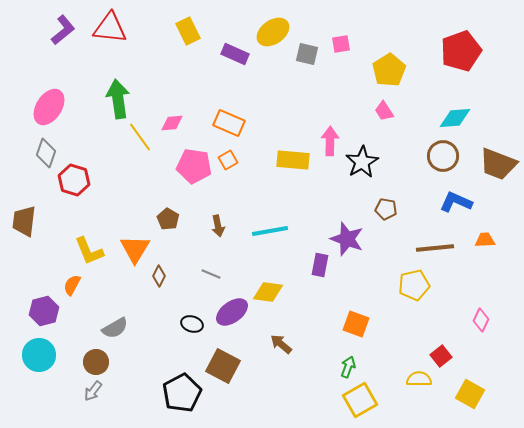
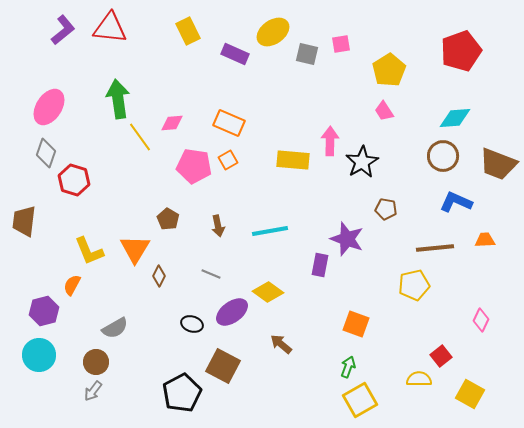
yellow diamond at (268, 292): rotated 28 degrees clockwise
